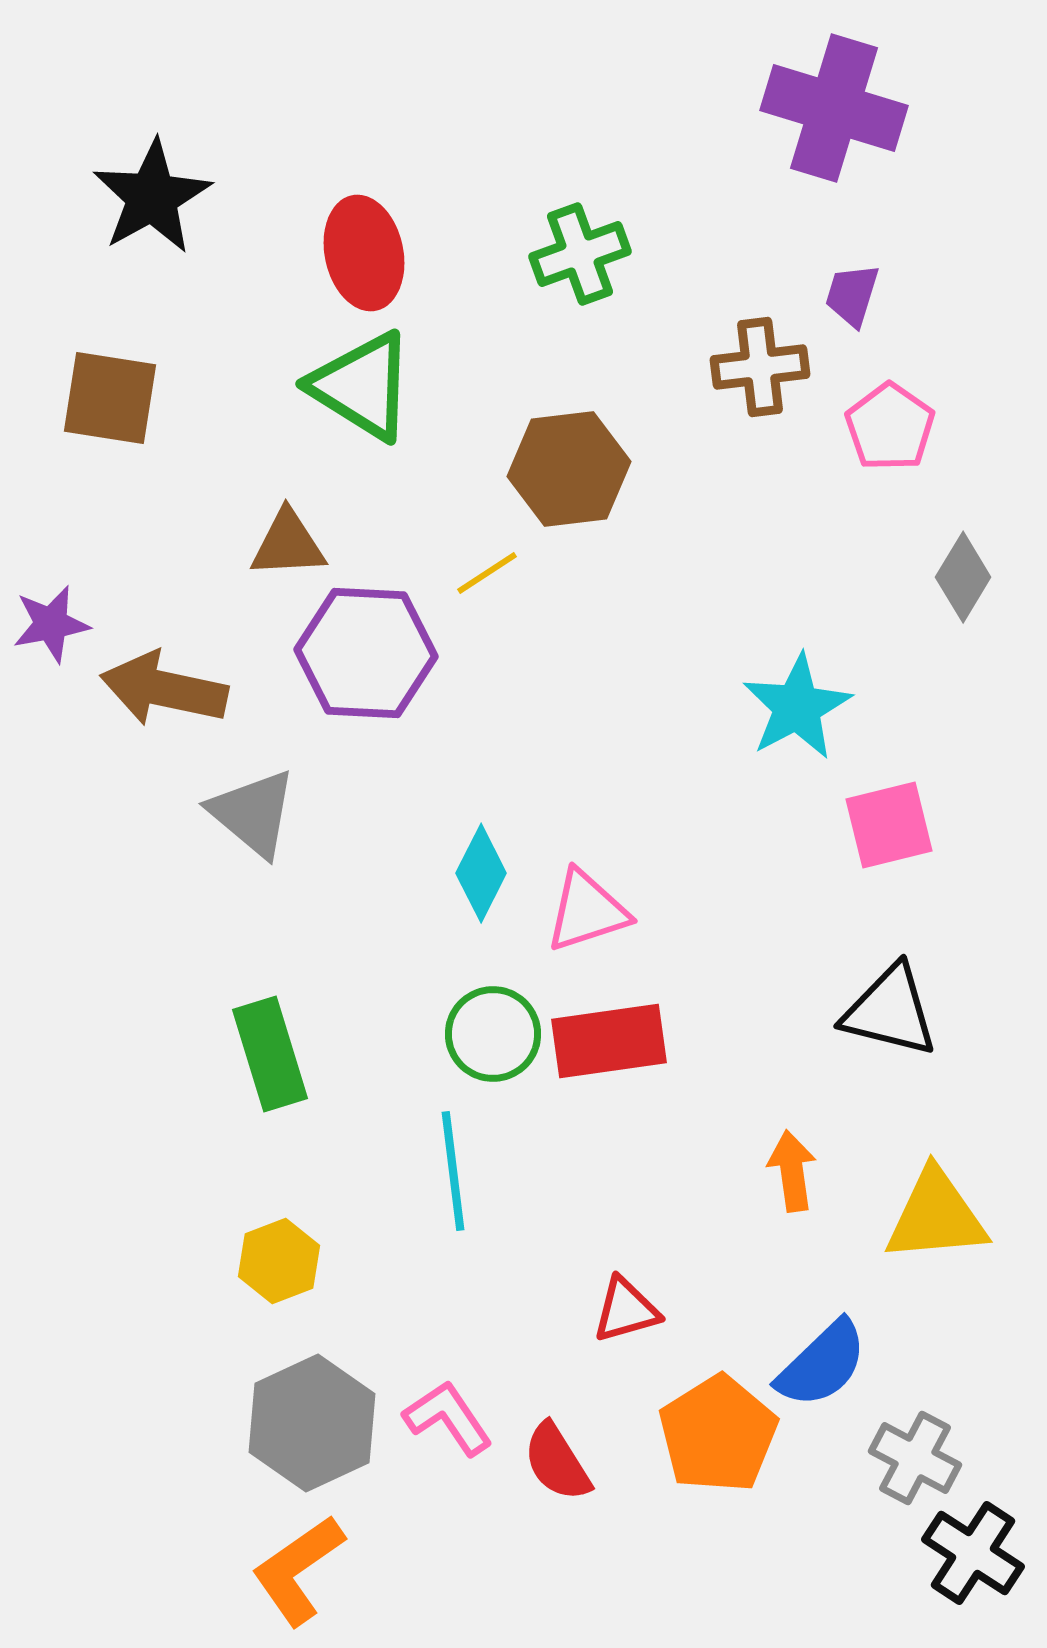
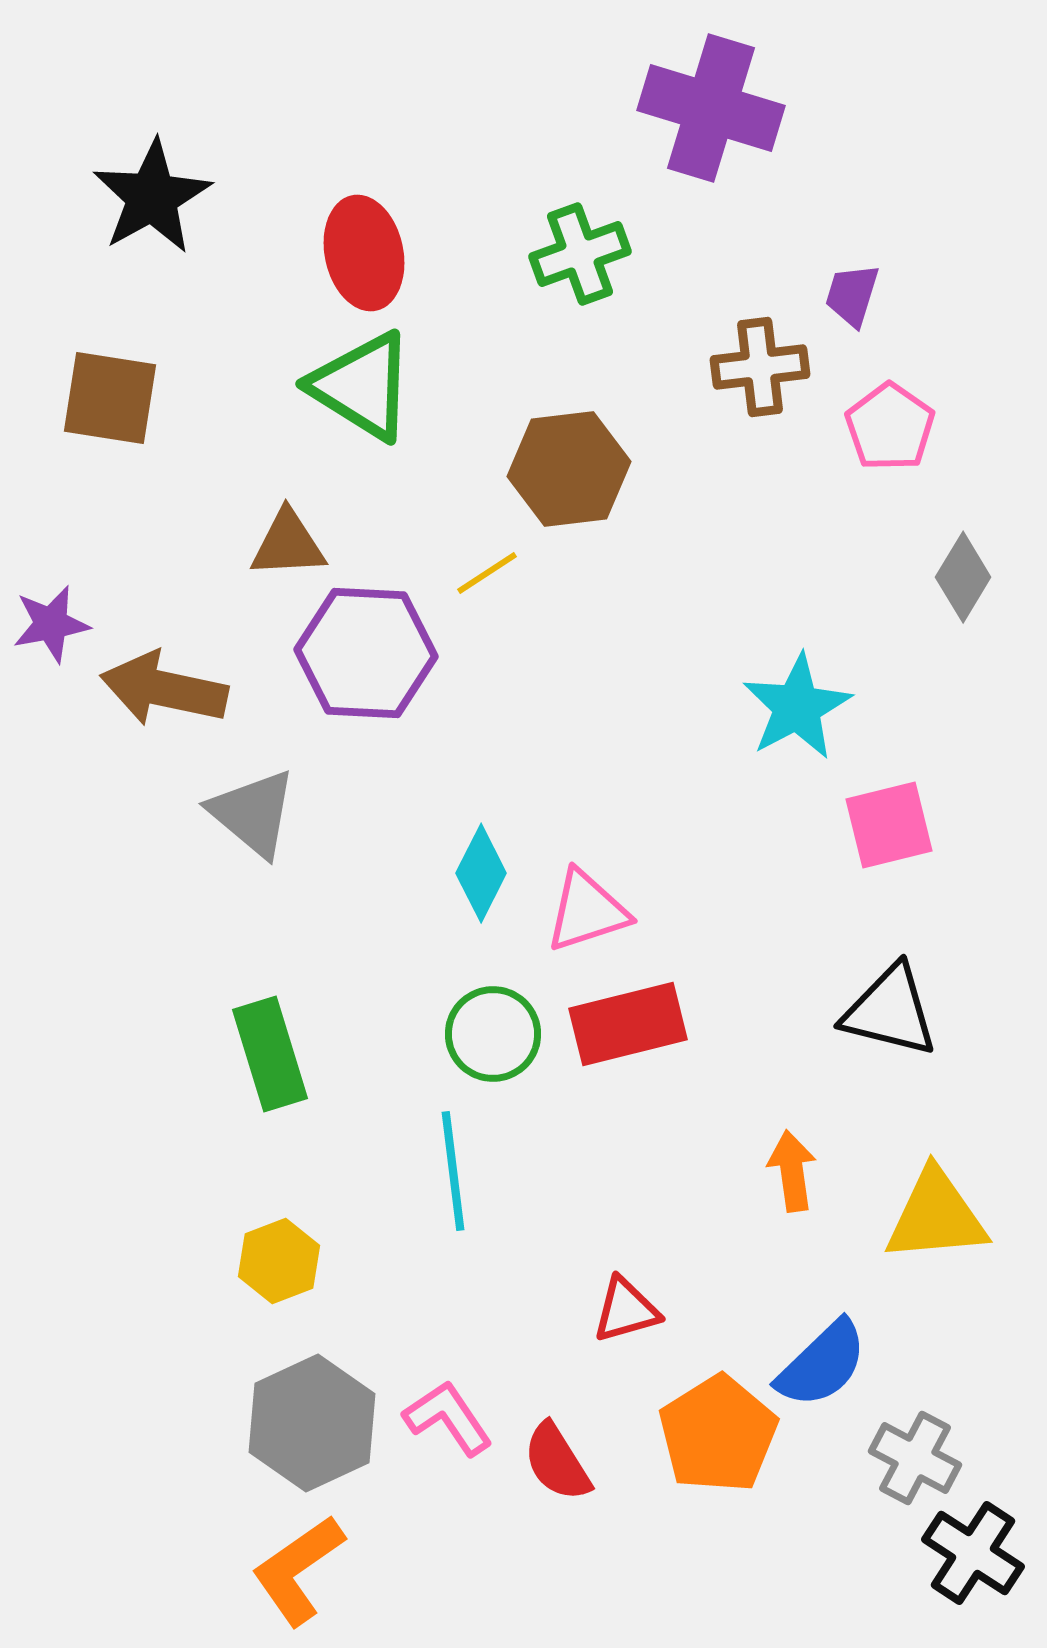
purple cross: moved 123 px left
red rectangle: moved 19 px right, 17 px up; rotated 6 degrees counterclockwise
